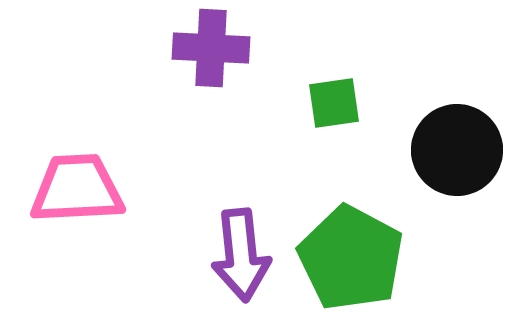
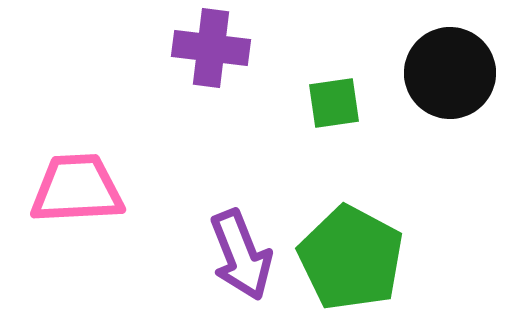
purple cross: rotated 4 degrees clockwise
black circle: moved 7 px left, 77 px up
purple arrow: rotated 16 degrees counterclockwise
